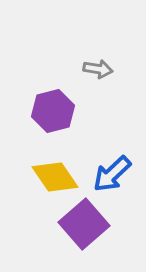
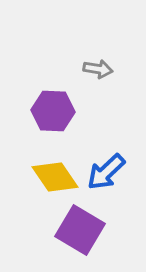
purple hexagon: rotated 18 degrees clockwise
blue arrow: moved 6 px left, 2 px up
purple square: moved 4 px left, 6 px down; rotated 18 degrees counterclockwise
